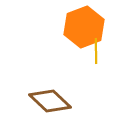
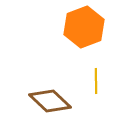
yellow line: moved 30 px down
